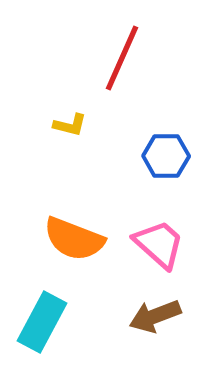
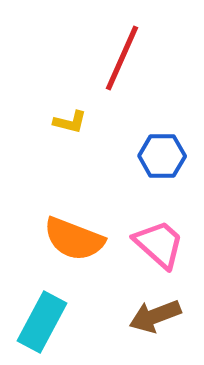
yellow L-shape: moved 3 px up
blue hexagon: moved 4 px left
